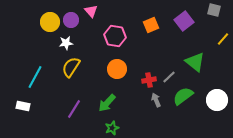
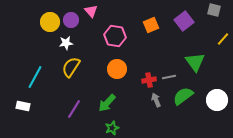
green triangle: rotated 15 degrees clockwise
gray line: rotated 32 degrees clockwise
